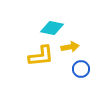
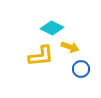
cyan diamond: rotated 15 degrees clockwise
yellow arrow: rotated 30 degrees clockwise
